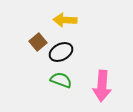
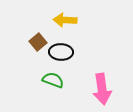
black ellipse: rotated 30 degrees clockwise
green semicircle: moved 8 px left
pink arrow: moved 3 px down; rotated 12 degrees counterclockwise
